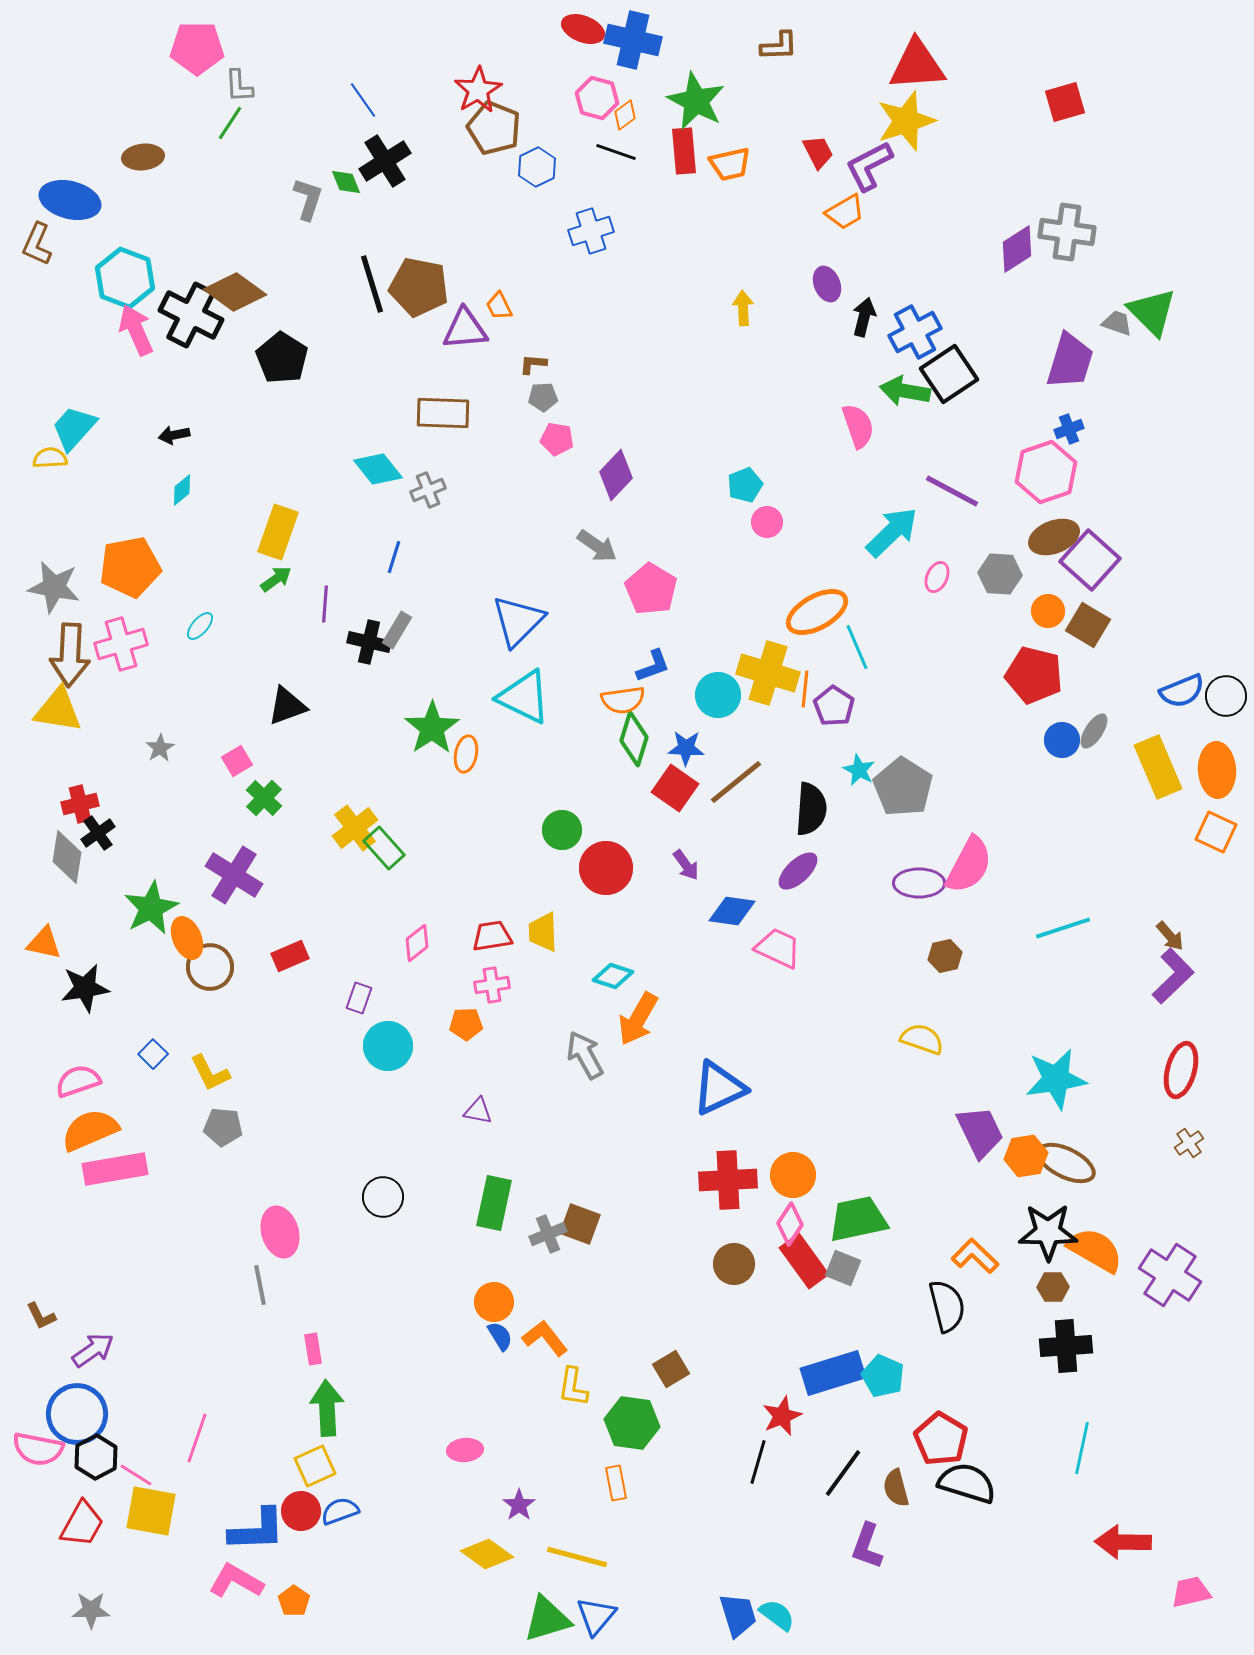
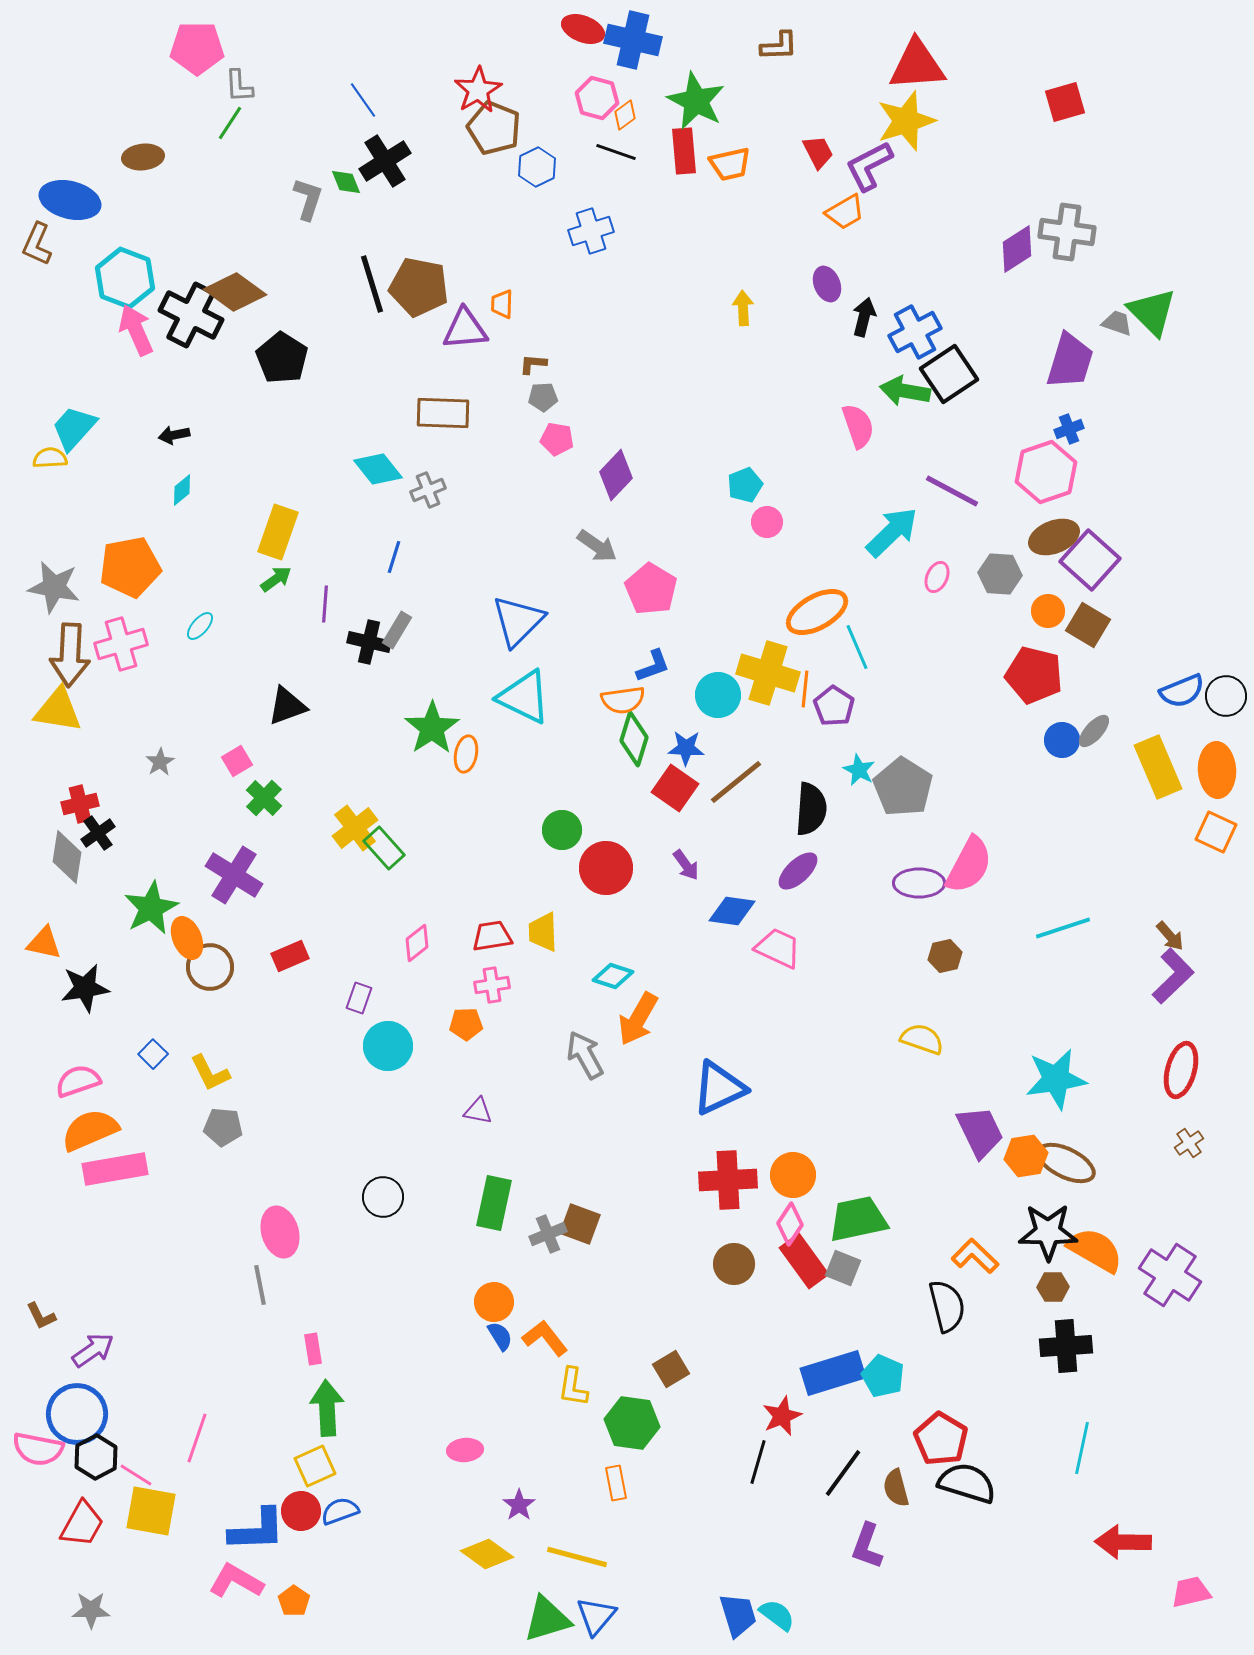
orange trapezoid at (499, 306): moved 3 px right, 2 px up; rotated 28 degrees clockwise
gray ellipse at (1094, 731): rotated 9 degrees clockwise
gray star at (160, 748): moved 14 px down
